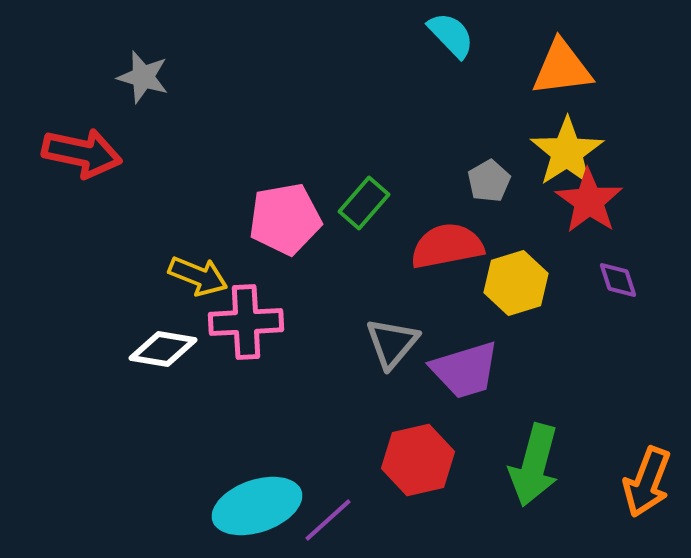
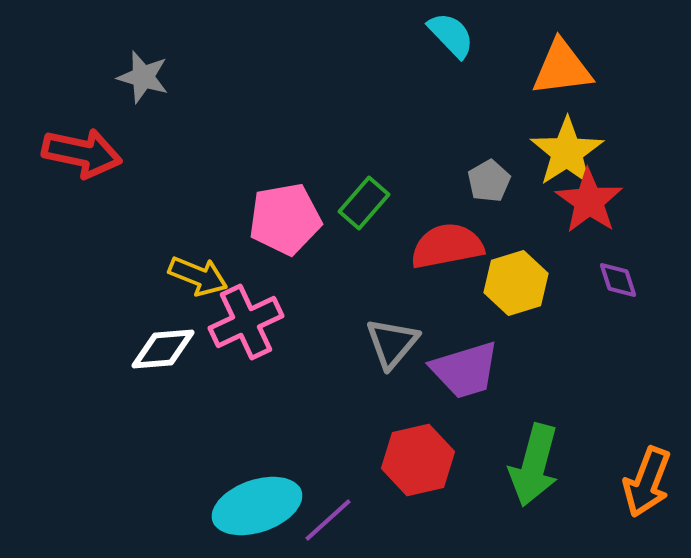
pink cross: rotated 22 degrees counterclockwise
white diamond: rotated 14 degrees counterclockwise
